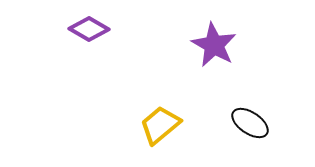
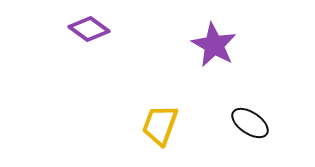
purple diamond: rotated 6 degrees clockwise
yellow trapezoid: rotated 30 degrees counterclockwise
